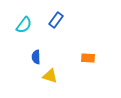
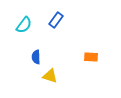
orange rectangle: moved 3 px right, 1 px up
